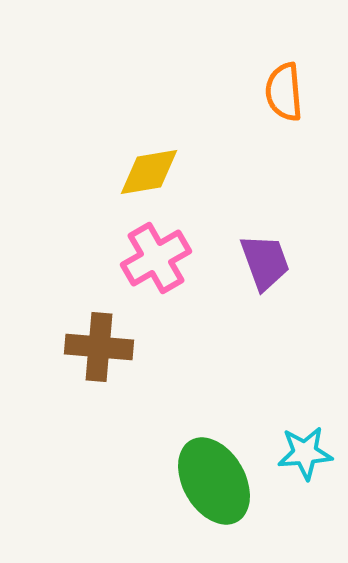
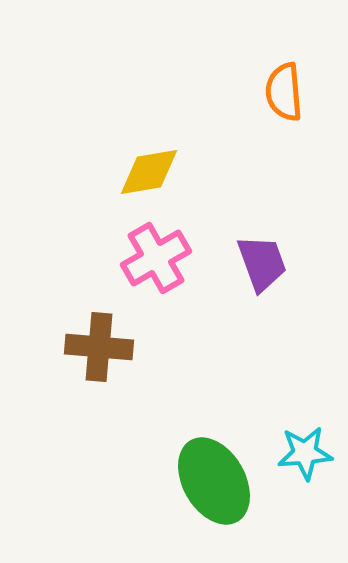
purple trapezoid: moved 3 px left, 1 px down
